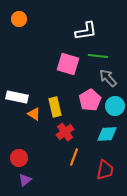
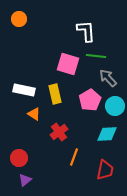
white L-shape: rotated 85 degrees counterclockwise
green line: moved 2 px left
white rectangle: moved 7 px right, 7 px up
yellow rectangle: moved 13 px up
red cross: moved 6 px left
